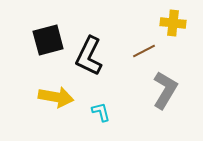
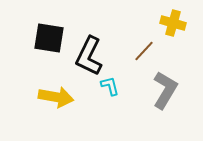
yellow cross: rotated 10 degrees clockwise
black square: moved 1 px right, 2 px up; rotated 24 degrees clockwise
brown line: rotated 20 degrees counterclockwise
cyan L-shape: moved 9 px right, 26 px up
